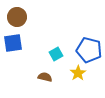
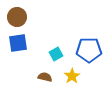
blue square: moved 5 px right
blue pentagon: rotated 15 degrees counterclockwise
yellow star: moved 6 px left, 3 px down
